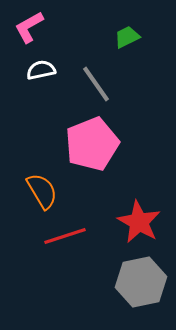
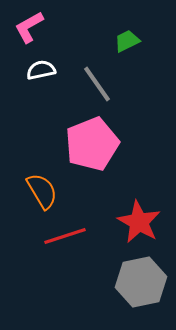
green trapezoid: moved 4 px down
gray line: moved 1 px right
